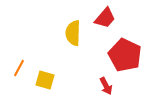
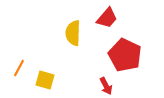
red trapezoid: moved 2 px right
